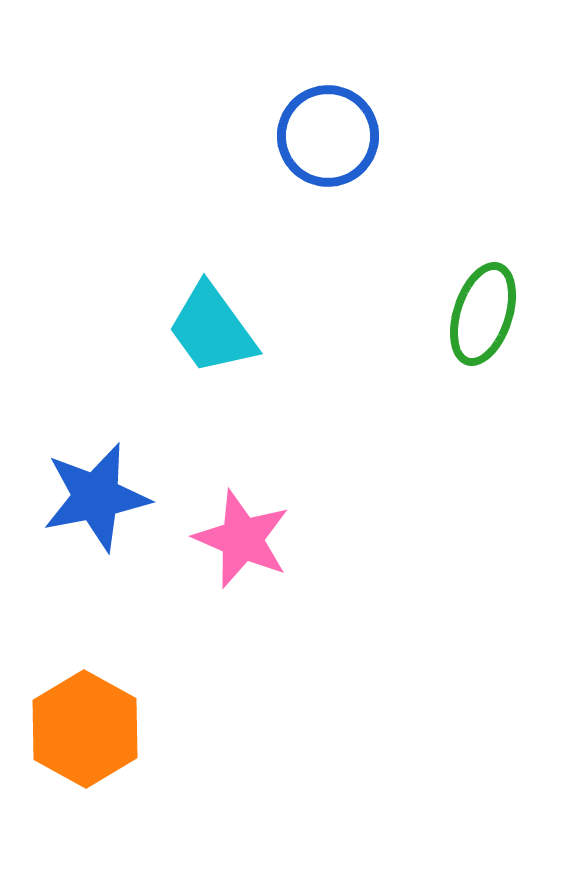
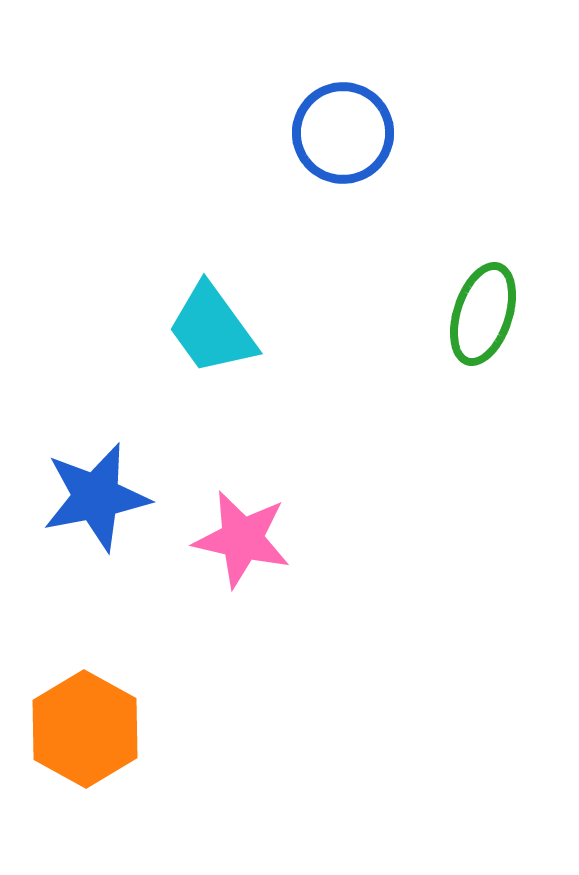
blue circle: moved 15 px right, 3 px up
pink star: rotated 10 degrees counterclockwise
